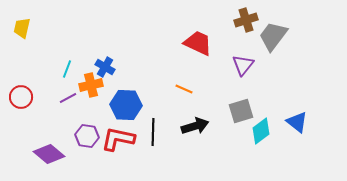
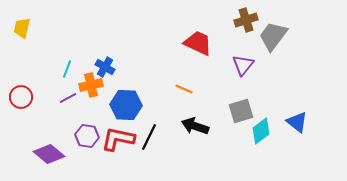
black arrow: rotated 144 degrees counterclockwise
black line: moved 4 px left, 5 px down; rotated 24 degrees clockwise
